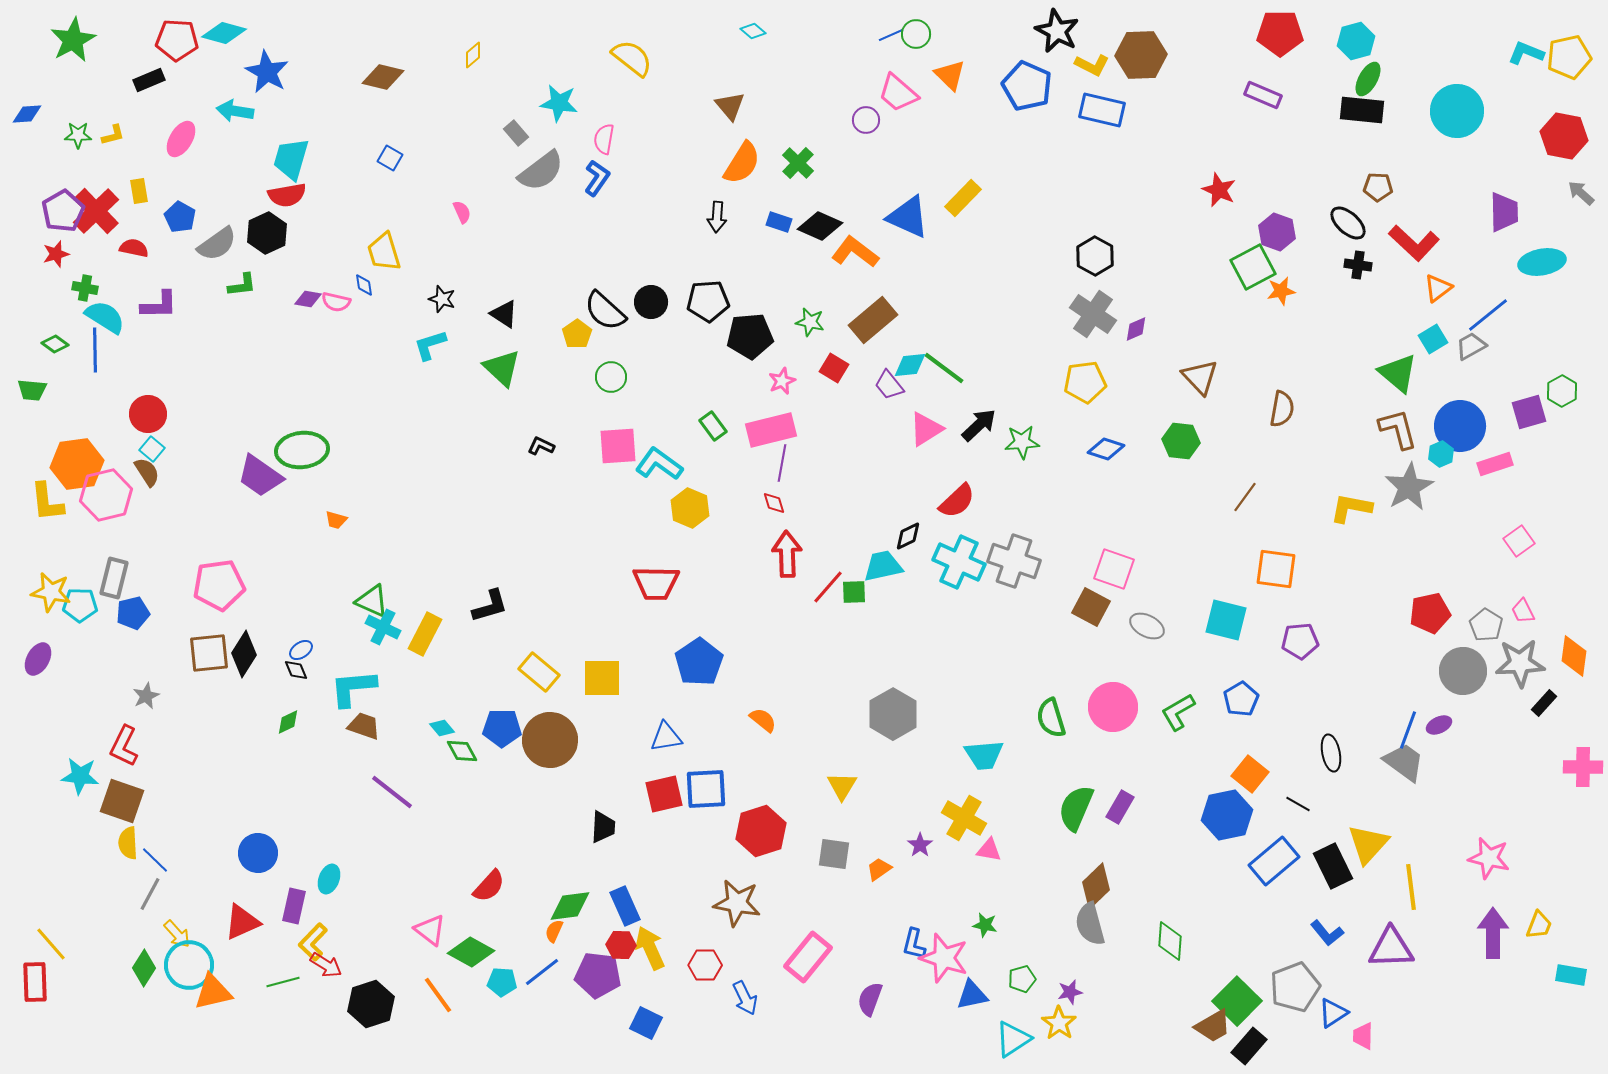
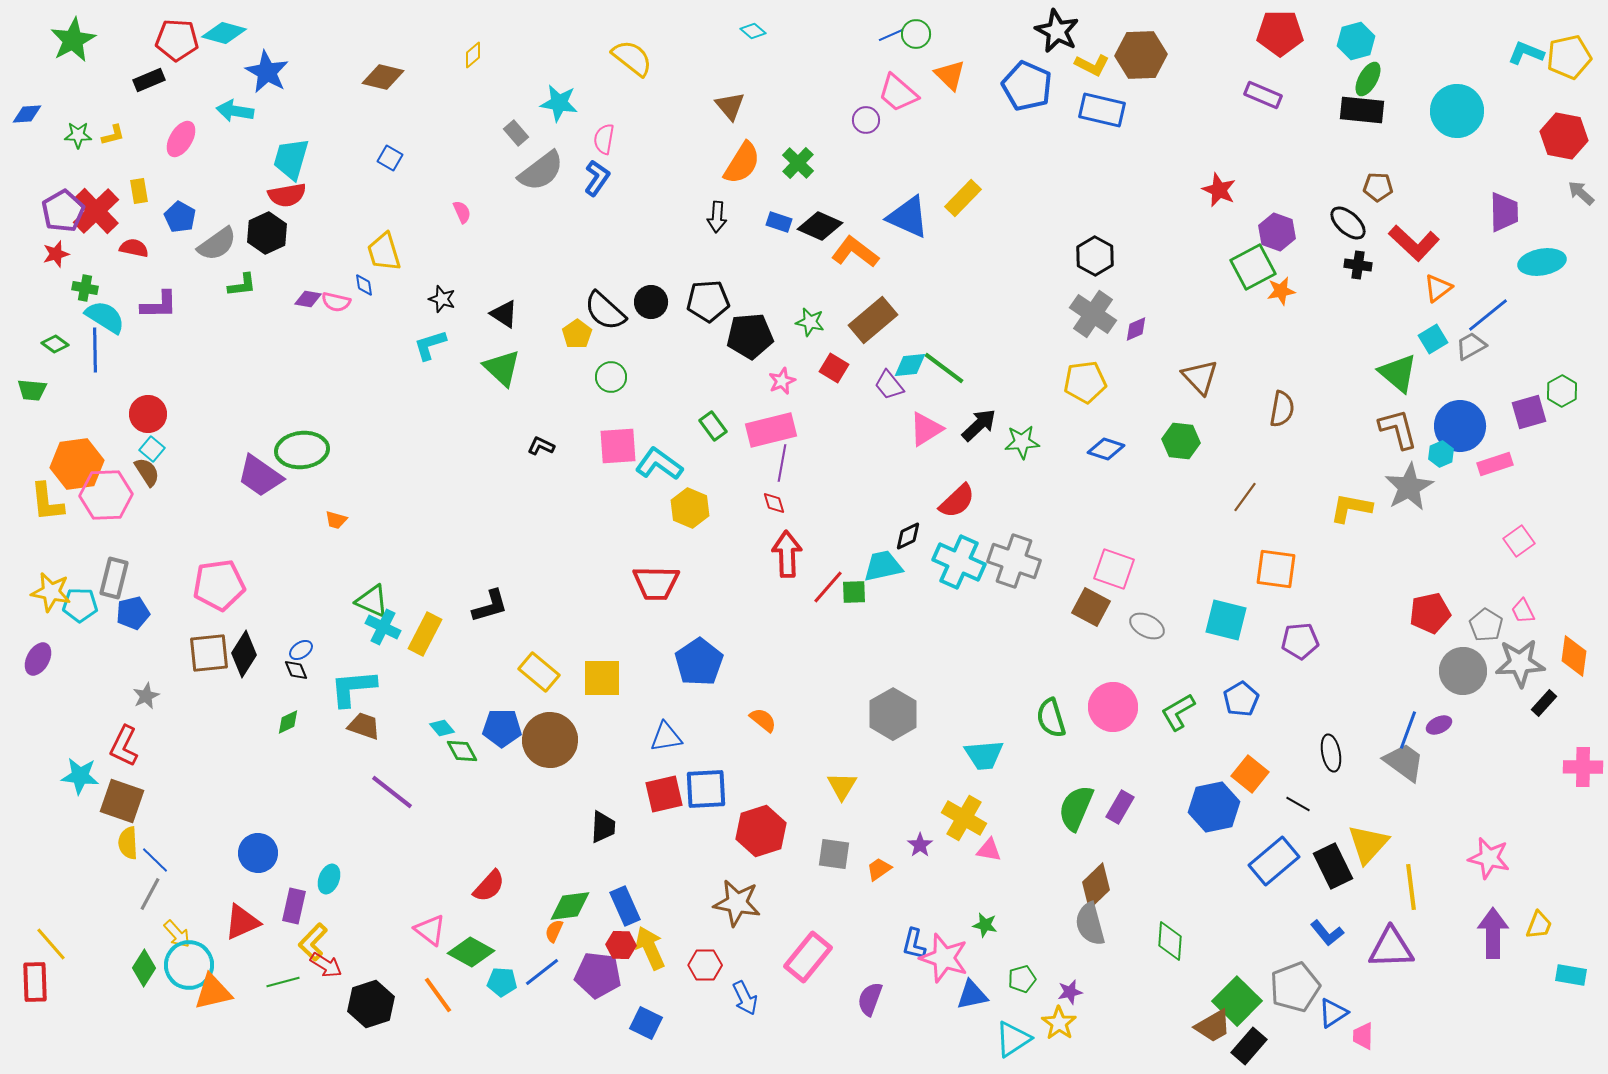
pink hexagon at (106, 495): rotated 12 degrees clockwise
blue hexagon at (1227, 815): moved 13 px left, 8 px up
